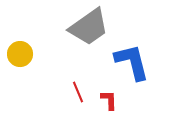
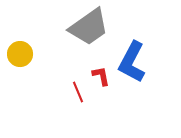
blue L-shape: rotated 138 degrees counterclockwise
red L-shape: moved 8 px left, 24 px up; rotated 10 degrees counterclockwise
